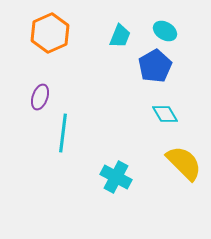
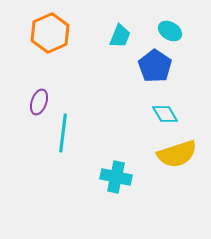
cyan ellipse: moved 5 px right
blue pentagon: rotated 8 degrees counterclockwise
purple ellipse: moved 1 px left, 5 px down
yellow semicircle: moved 7 px left, 9 px up; rotated 117 degrees clockwise
cyan cross: rotated 16 degrees counterclockwise
